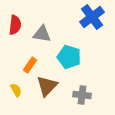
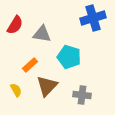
blue cross: moved 1 px right, 1 px down; rotated 20 degrees clockwise
red semicircle: rotated 24 degrees clockwise
orange rectangle: rotated 14 degrees clockwise
